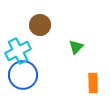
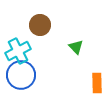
green triangle: rotated 28 degrees counterclockwise
blue circle: moved 2 px left
orange rectangle: moved 4 px right
